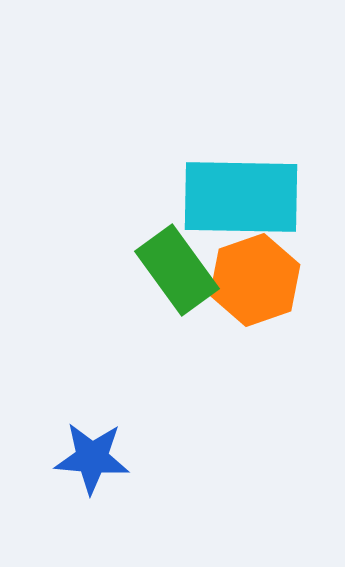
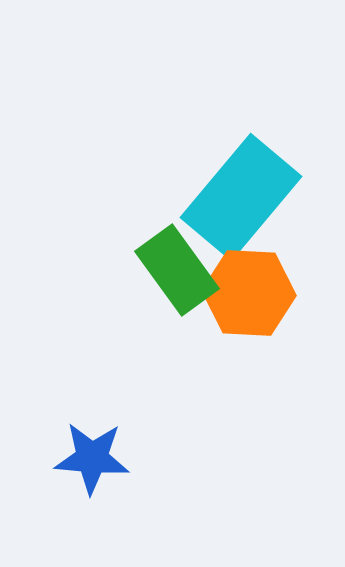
cyan rectangle: rotated 51 degrees counterclockwise
orange hexagon: moved 6 px left, 13 px down; rotated 22 degrees clockwise
